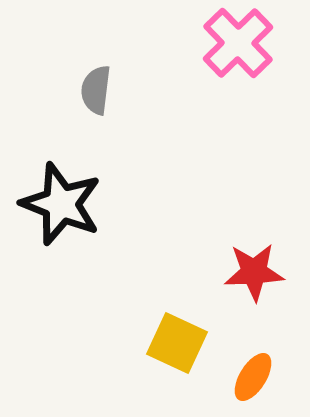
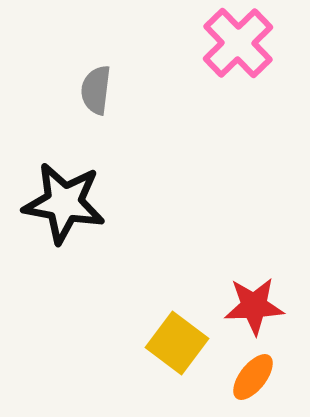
black star: moved 3 px right, 1 px up; rotated 12 degrees counterclockwise
red star: moved 34 px down
yellow square: rotated 12 degrees clockwise
orange ellipse: rotated 6 degrees clockwise
